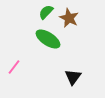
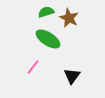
green semicircle: rotated 28 degrees clockwise
pink line: moved 19 px right
black triangle: moved 1 px left, 1 px up
